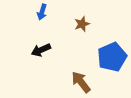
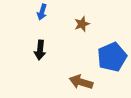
black arrow: moved 1 px left; rotated 60 degrees counterclockwise
brown arrow: rotated 35 degrees counterclockwise
